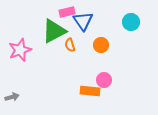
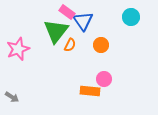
pink rectangle: rotated 49 degrees clockwise
cyan circle: moved 5 px up
green triangle: moved 2 px right; rotated 24 degrees counterclockwise
orange semicircle: rotated 136 degrees counterclockwise
pink star: moved 2 px left, 1 px up
pink circle: moved 1 px up
gray arrow: rotated 48 degrees clockwise
